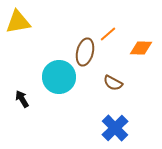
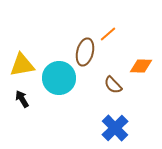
yellow triangle: moved 4 px right, 43 px down
orange diamond: moved 18 px down
cyan circle: moved 1 px down
brown semicircle: moved 2 px down; rotated 18 degrees clockwise
